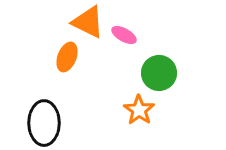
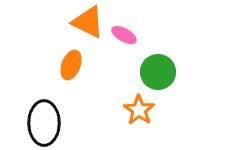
orange ellipse: moved 4 px right, 8 px down
green circle: moved 1 px left, 1 px up
